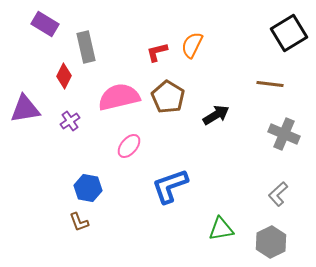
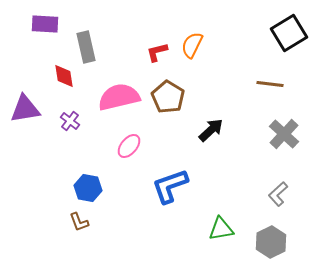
purple rectangle: rotated 28 degrees counterclockwise
red diamond: rotated 35 degrees counterclockwise
black arrow: moved 5 px left, 15 px down; rotated 12 degrees counterclockwise
purple cross: rotated 18 degrees counterclockwise
gray cross: rotated 20 degrees clockwise
